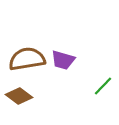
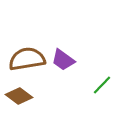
purple trapezoid: rotated 20 degrees clockwise
green line: moved 1 px left, 1 px up
